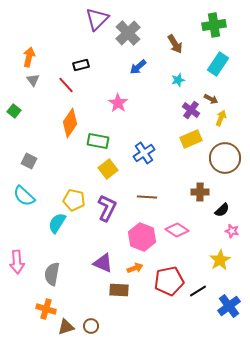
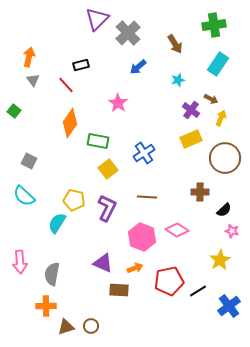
black semicircle at (222, 210): moved 2 px right
pink arrow at (17, 262): moved 3 px right
orange cross at (46, 309): moved 3 px up; rotated 18 degrees counterclockwise
